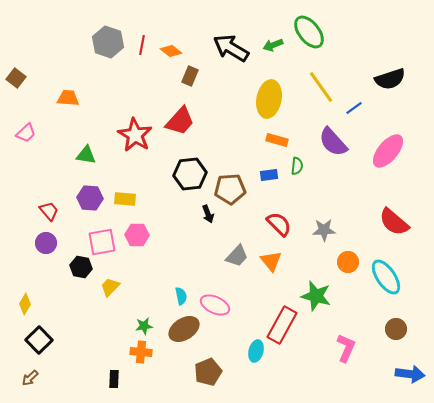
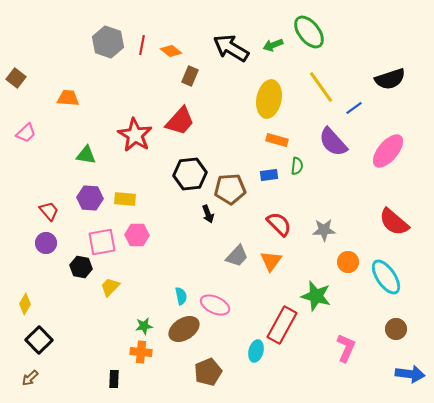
orange triangle at (271, 261): rotated 15 degrees clockwise
